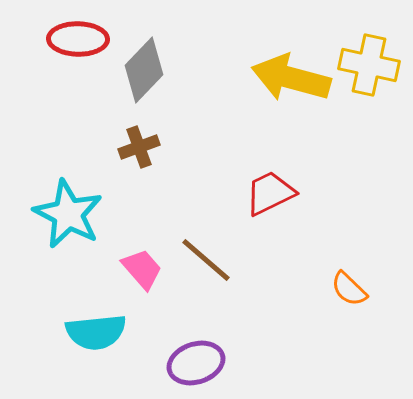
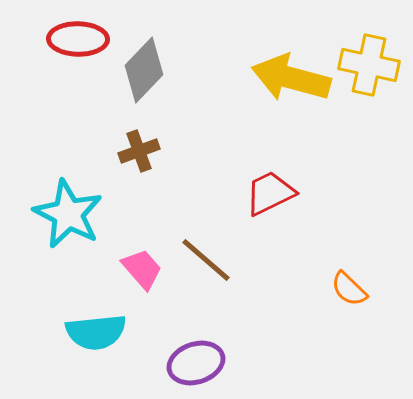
brown cross: moved 4 px down
